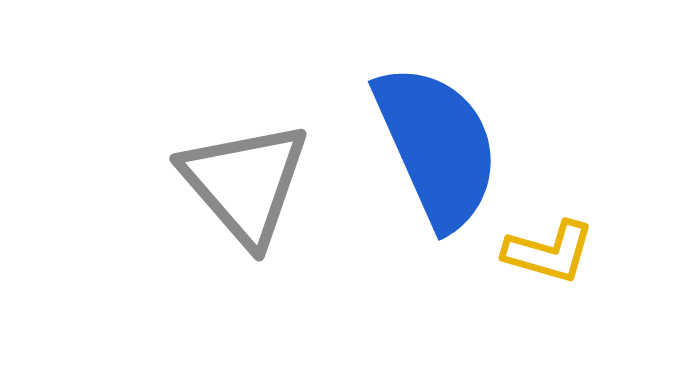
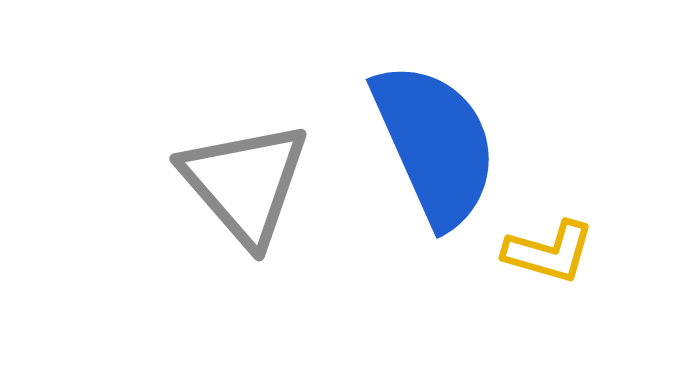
blue semicircle: moved 2 px left, 2 px up
